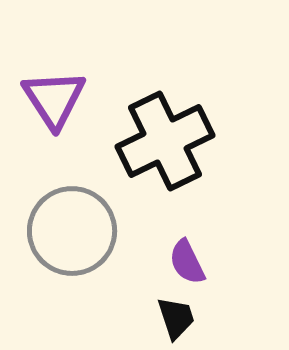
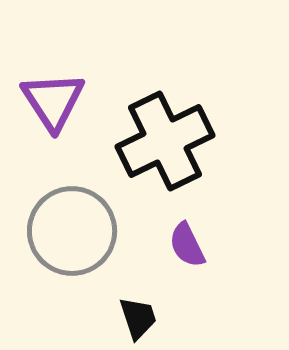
purple triangle: moved 1 px left, 2 px down
purple semicircle: moved 17 px up
black trapezoid: moved 38 px left
